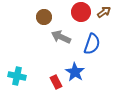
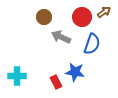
red circle: moved 1 px right, 5 px down
blue star: rotated 24 degrees counterclockwise
cyan cross: rotated 12 degrees counterclockwise
